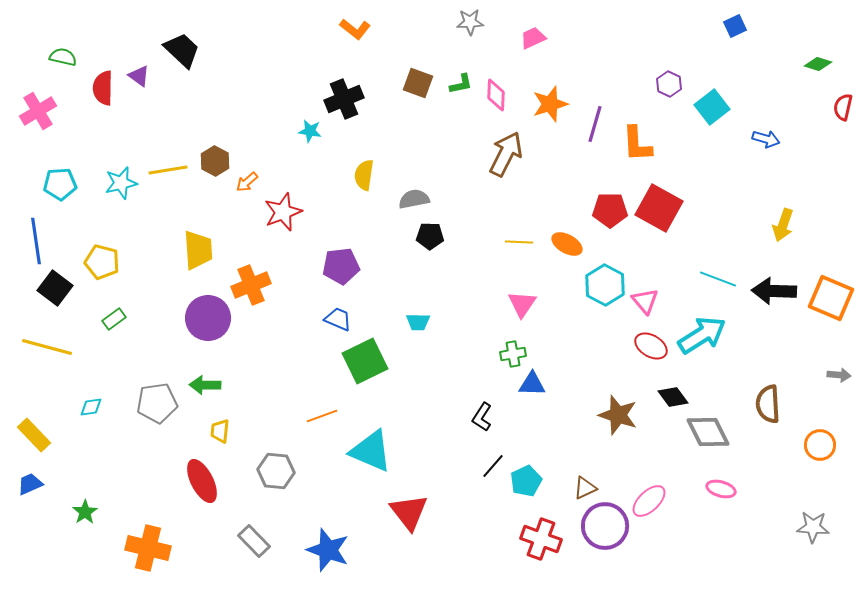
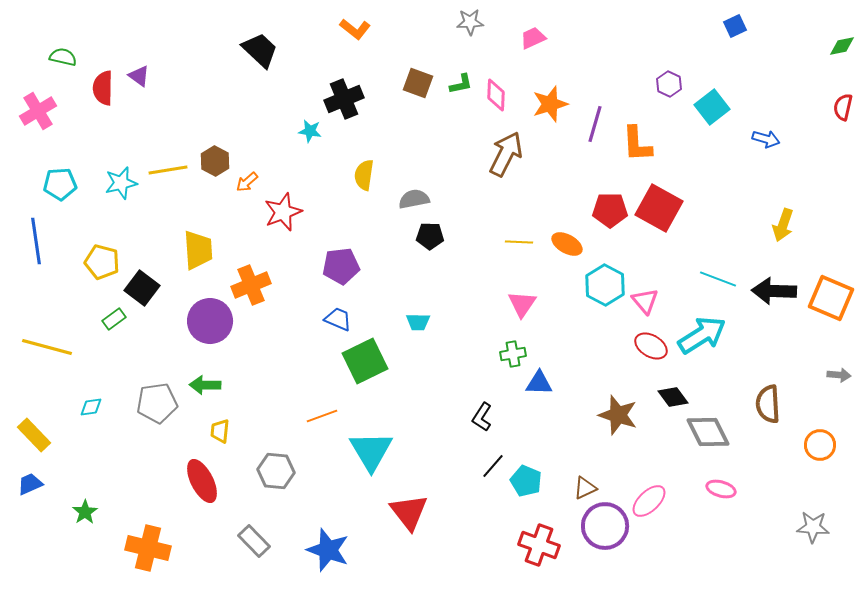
black trapezoid at (182, 50): moved 78 px right
green diamond at (818, 64): moved 24 px right, 18 px up; rotated 28 degrees counterclockwise
black square at (55, 288): moved 87 px right
purple circle at (208, 318): moved 2 px right, 3 px down
blue triangle at (532, 384): moved 7 px right, 1 px up
cyan triangle at (371, 451): rotated 36 degrees clockwise
cyan pentagon at (526, 481): rotated 24 degrees counterclockwise
red cross at (541, 539): moved 2 px left, 6 px down
